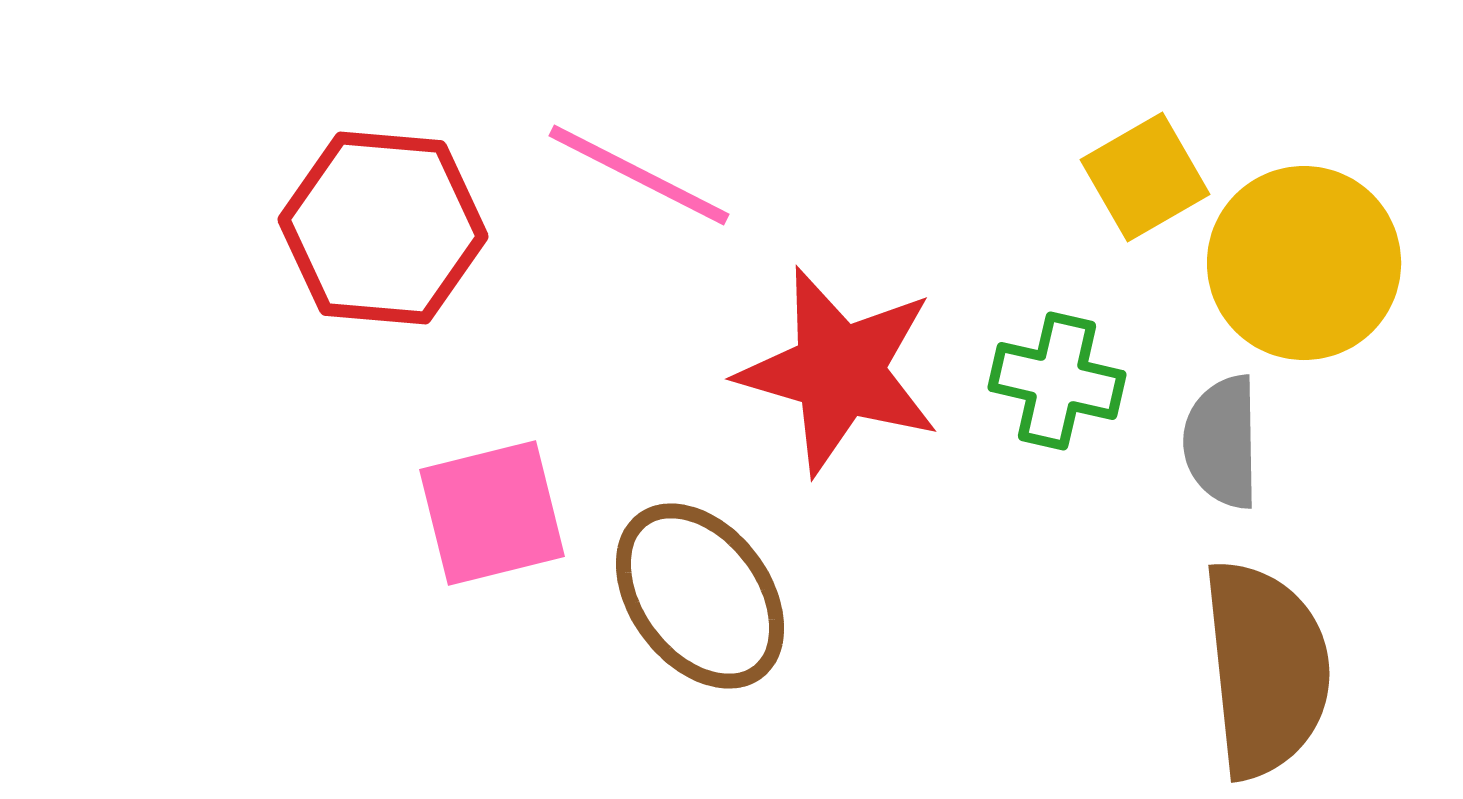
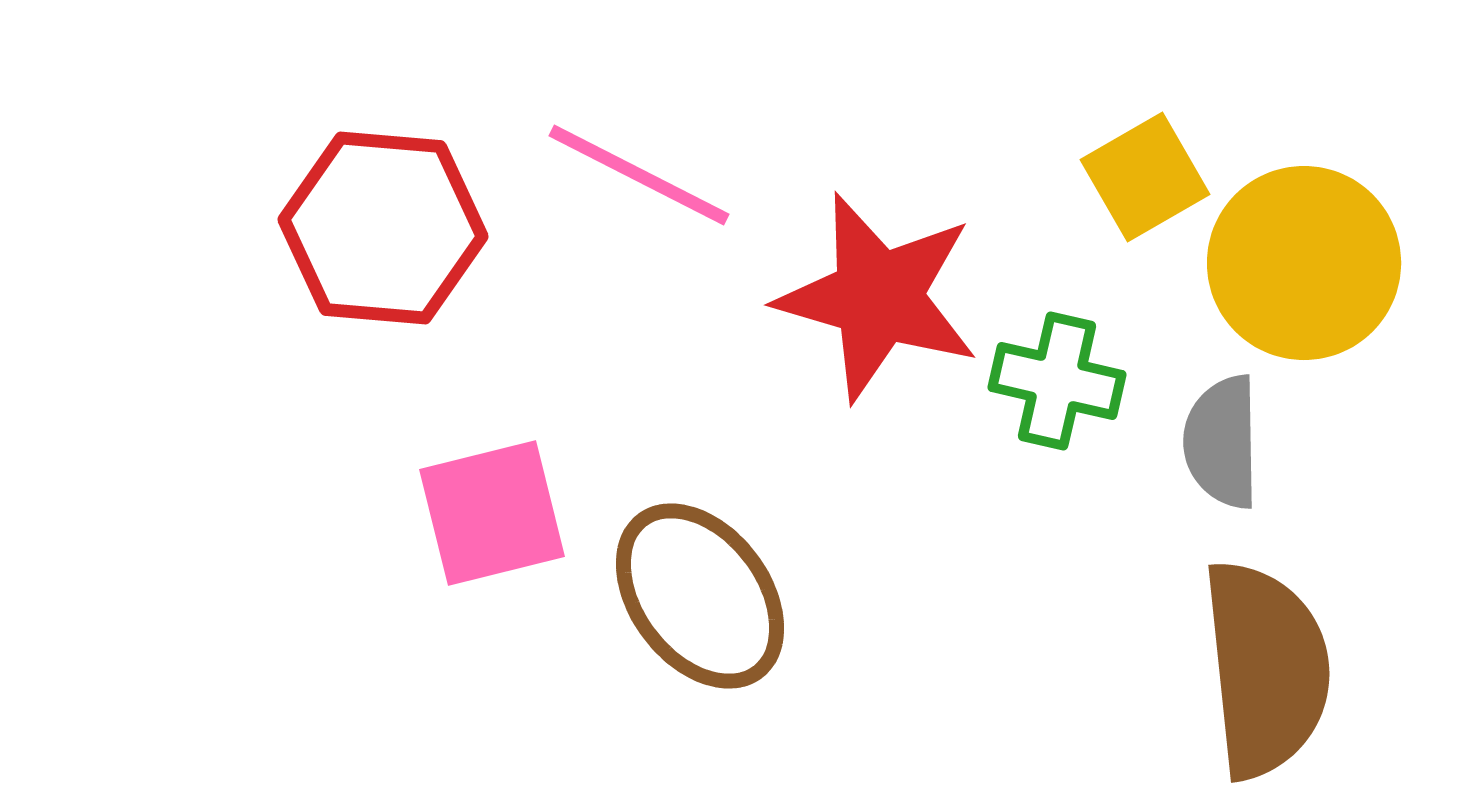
red star: moved 39 px right, 74 px up
